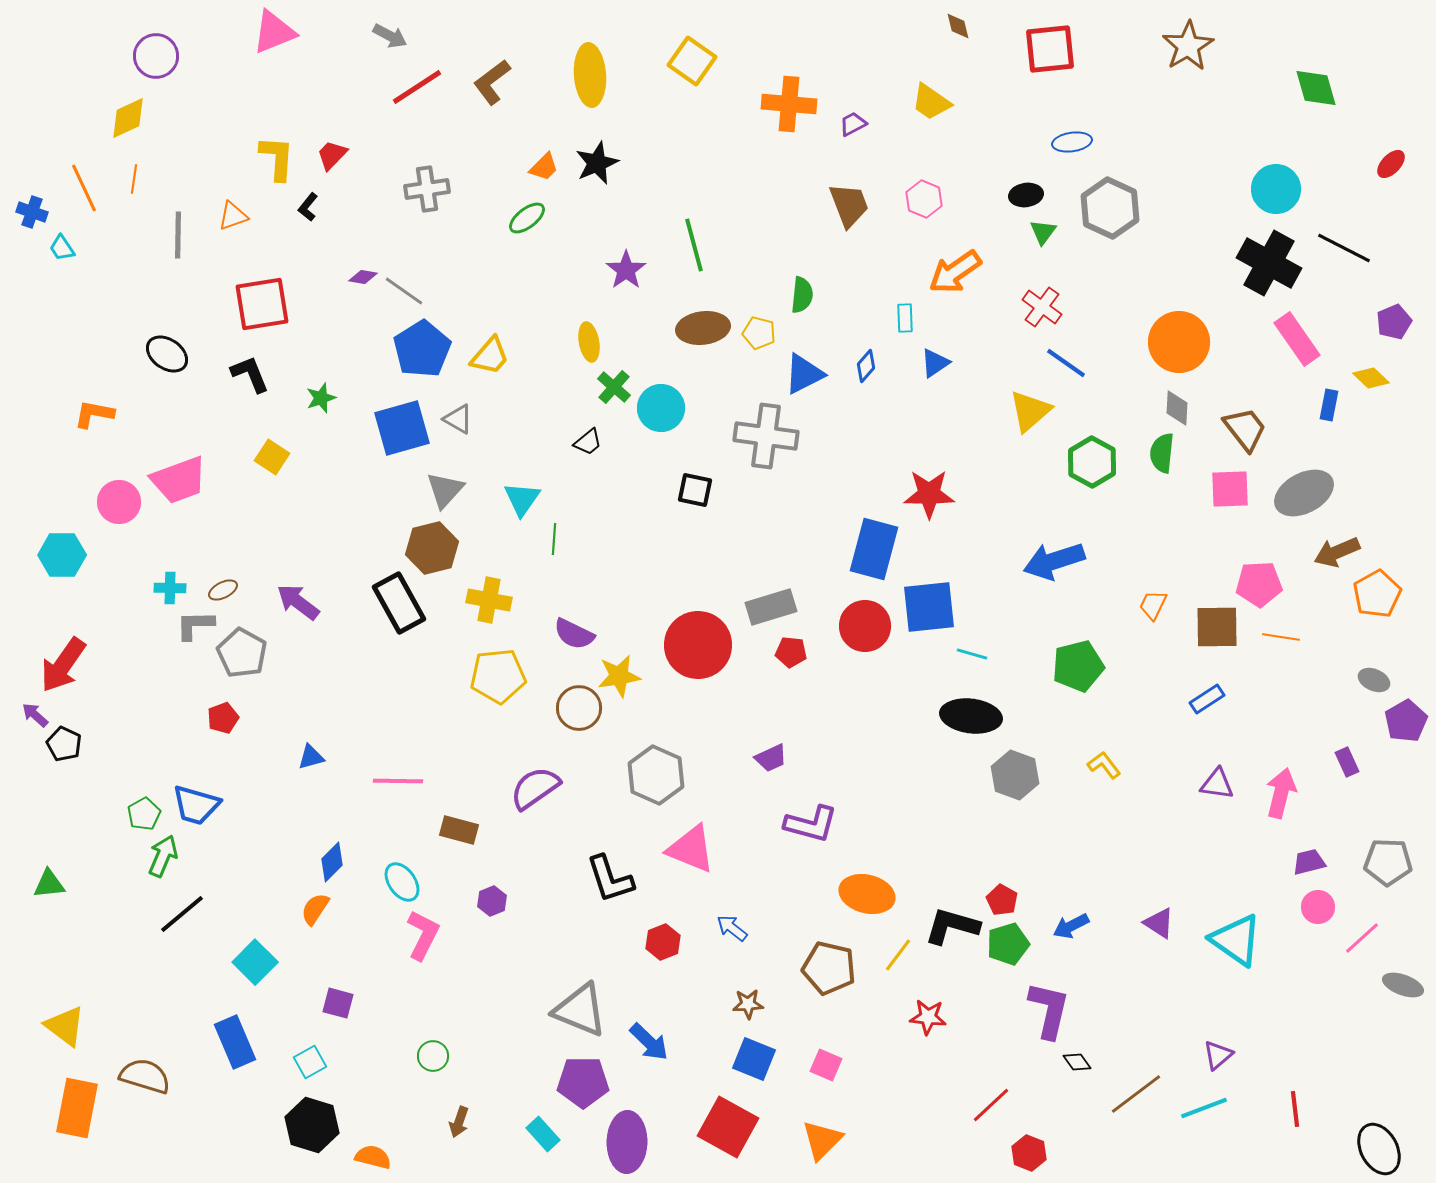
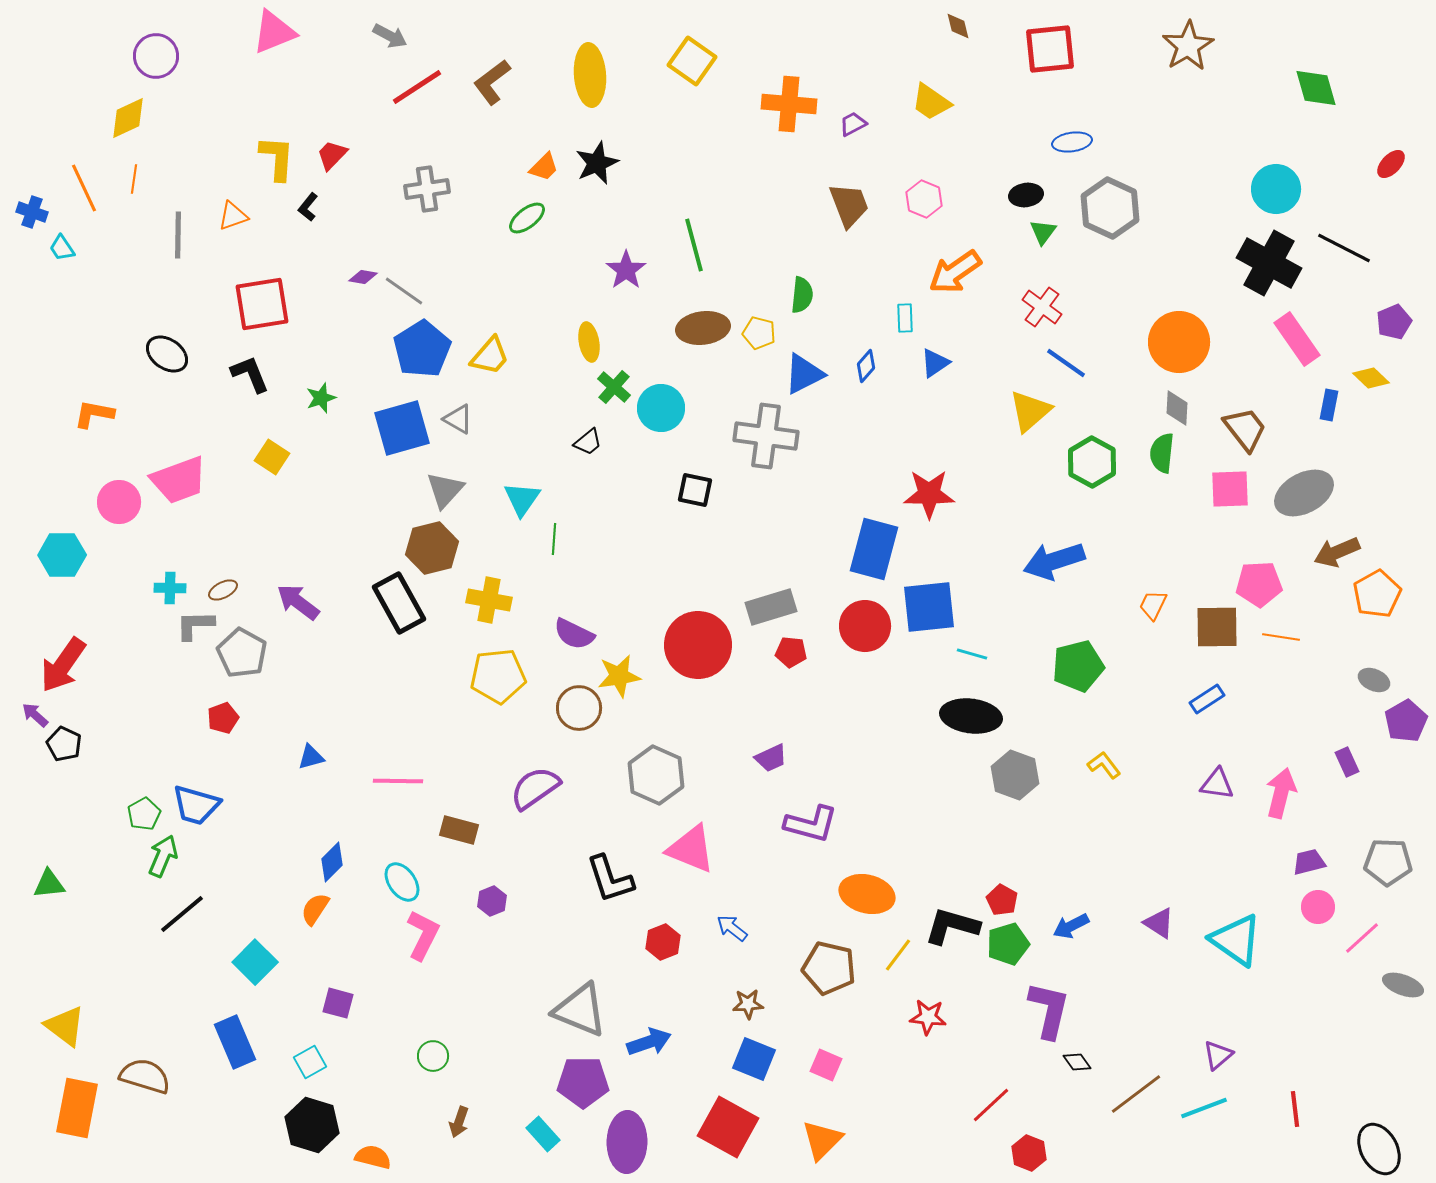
blue arrow at (649, 1042): rotated 63 degrees counterclockwise
